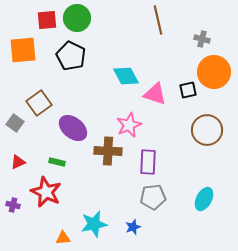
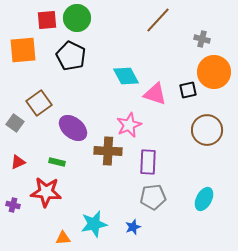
brown line: rotated 56 degrees clockwise
red star: rotated 20 degrees counterclockwise
